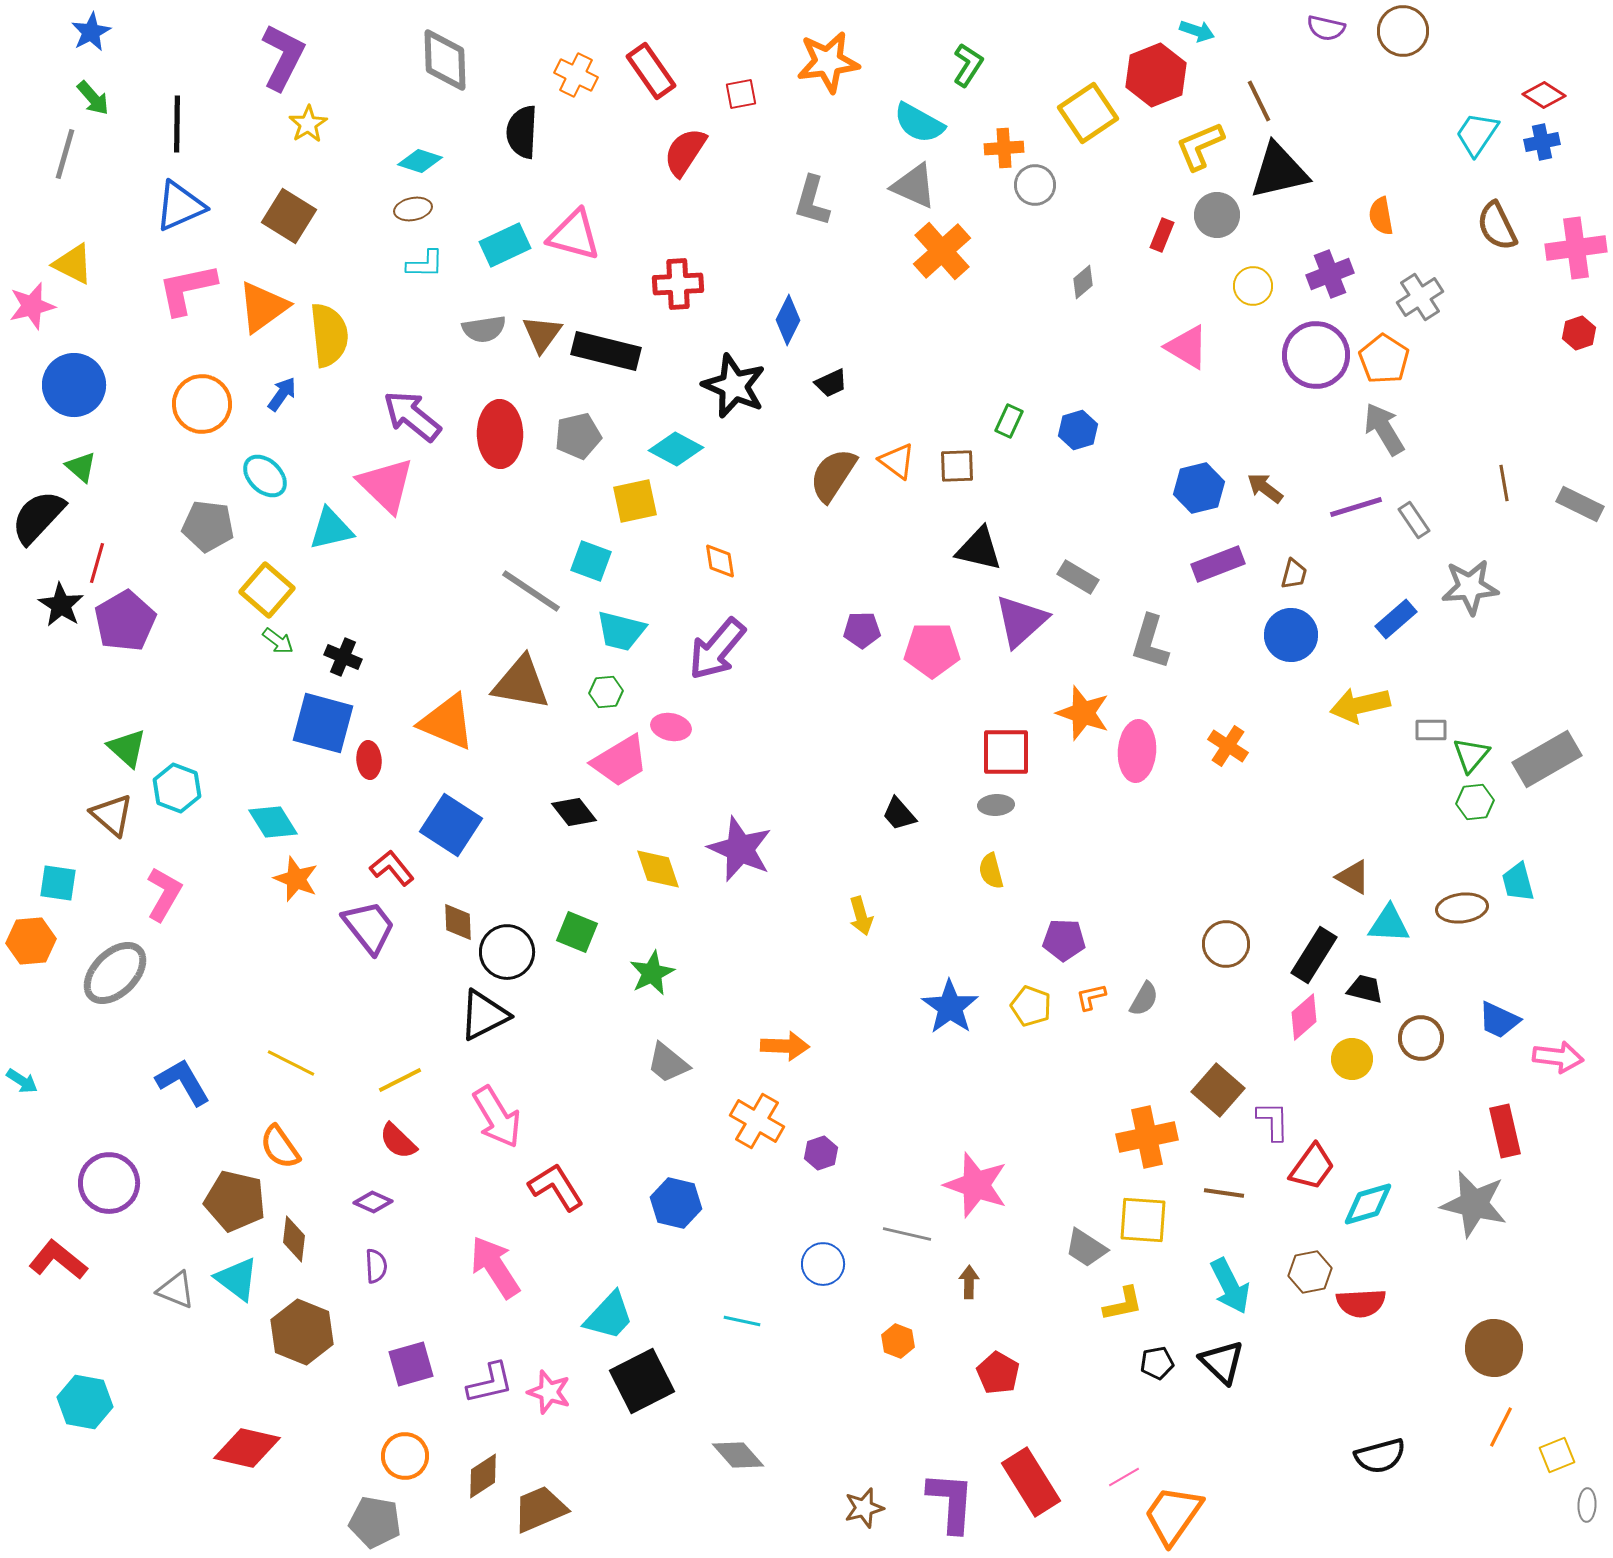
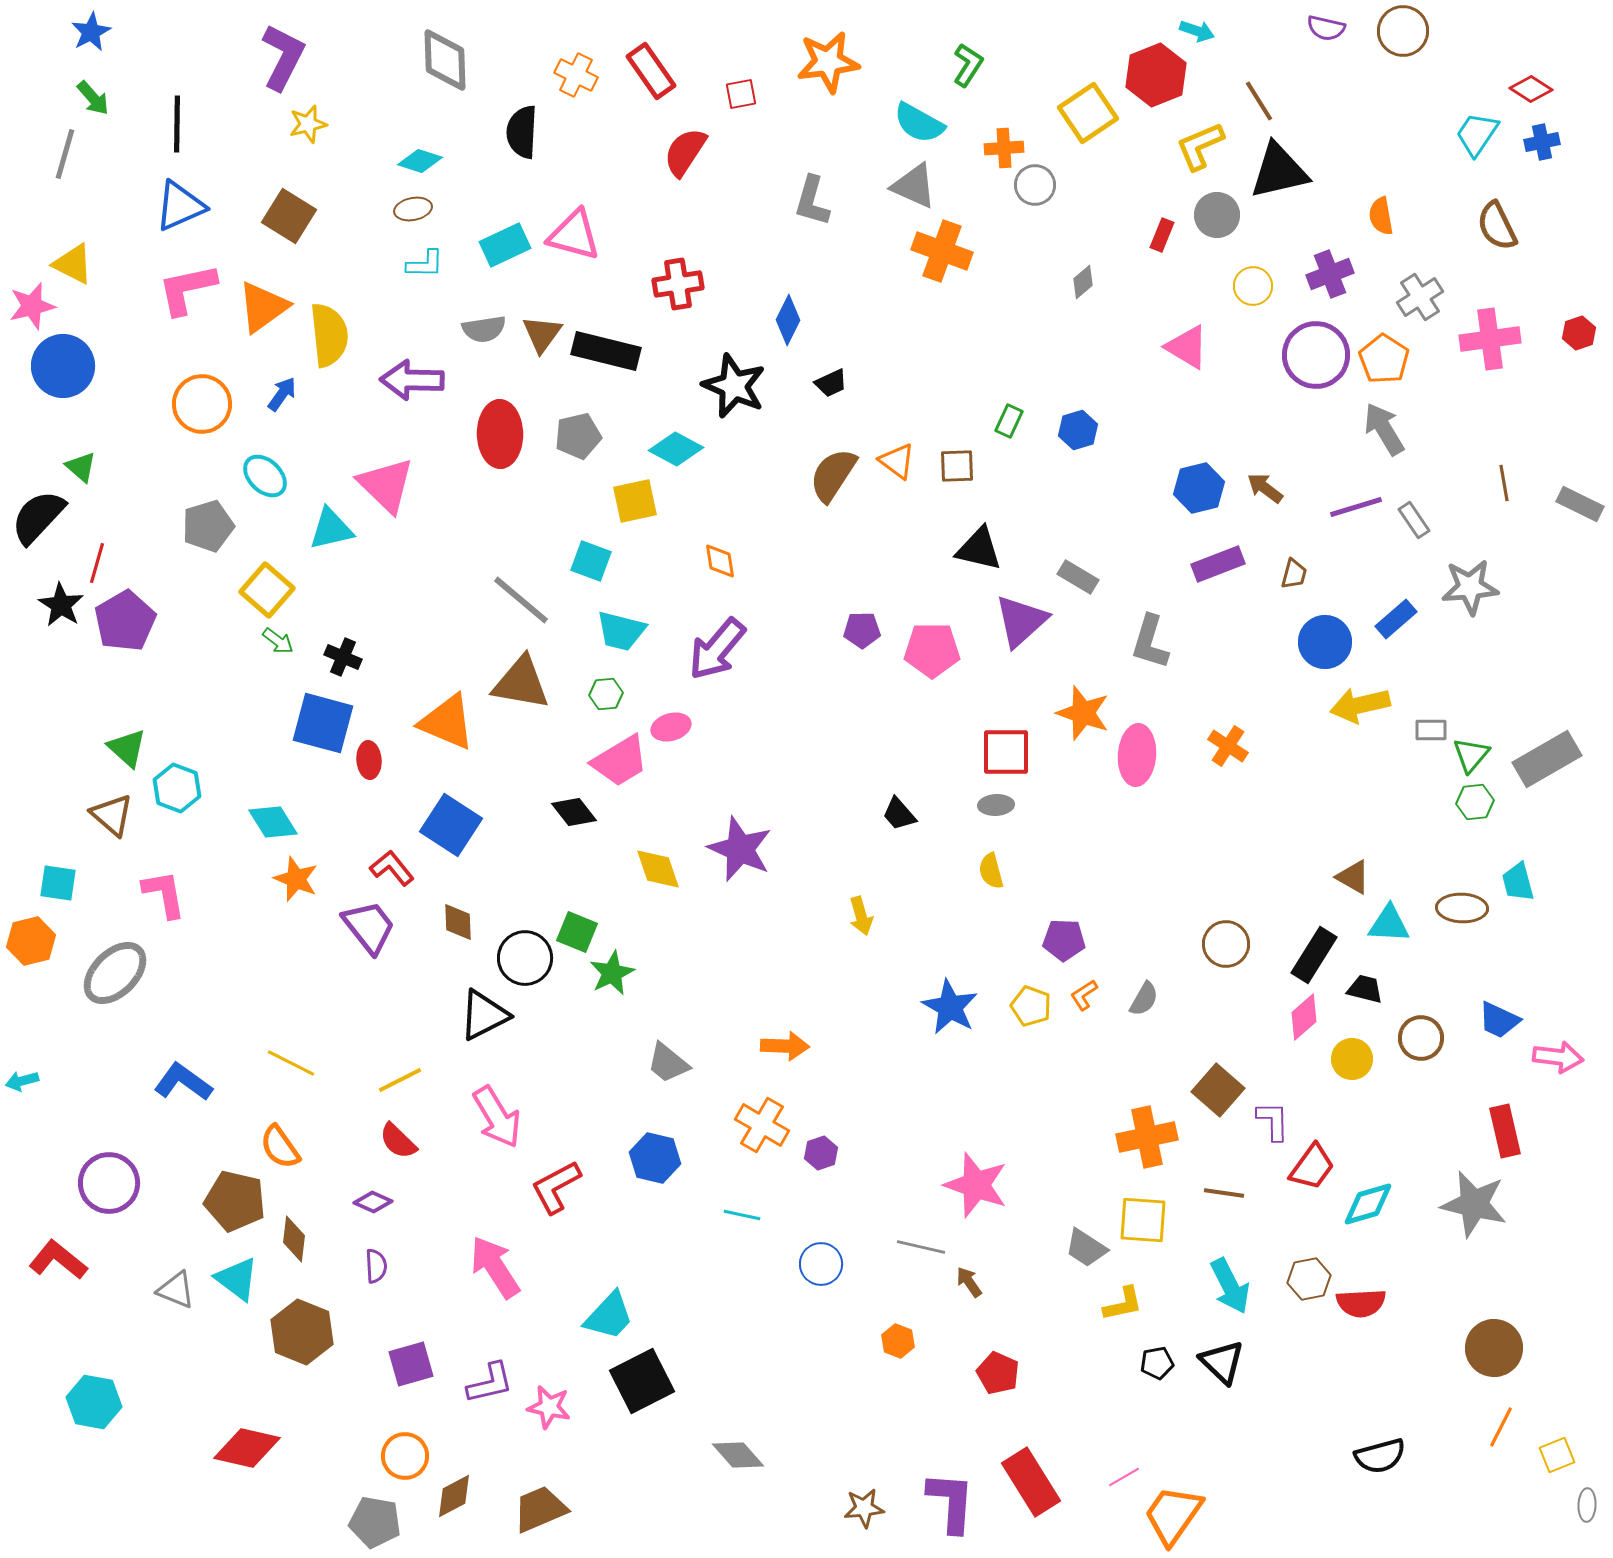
red diamond at (1544, 95): moved 13 px left, 6 px up
brown line at (1259, 101): rotated 6 degrees counterclockwise
yellow star at (308, 124): rotated 18 degrees clockwise
pink cross at (1576, 248): moved 86 px left, 91 px down
orange cross at (942, 251): rotated 28 degrees counterclockwise
red cross at (678, 284): rotated 6 degrees counterclockwise
blue circle at (74, 385): moved 11 px left, 19 px up
purple arrow at (412, 416): moved 36 px up; rotated 38 degrees counterclockwise
gray pentagon at (208, 526): rotated 24 degrees counterclockwise
gray line at (531, 591): moved 10 px left, 9 px down; rotated 6 degrees clockwise
blue circle at (1291, 635): moved 34 px right, 7 px down
green hexagon at (606, 692): moved 2 px down
pink ellipse at (671, 727): rotated 27 degrees counterclockwise
pink ellipse at (1137, 751): moved 4 px down
pink L-shape at (164, 894): rotated 40 degrees counterclockwise
brown ellipse at (1462, 908): rotated 9 degrees clockwise
orange hexagon at (31, 941): rotated 9 degrees counterclockwise
black circle at (507, 952): moved 18 px right, 6 px down
green star at (652, 973): moved 40 px left
orange L-shape at (1091, 997): moved 7 px left, 2 px up; rotated 20 degrees counterclockwise
blue star at (950, 1007): rotated 6 degrees counterclockwise
cyan arrow at (22, 1081): rotated 132 degrees clockwise
blue L-shape at (183, 1082): rotated 24 degrees counterclockwise
orange cross at (757, 1121): moved 5 px right, 4 px down
red L-shape at (556, 1187): rotated 86 degrees counterclockwise
blue hexagon at (676, 1203): moved 21 px left, 45 px up
gray line at (907, 1234): moved 14 px right, 13 px down
blue circle at (823, 1264): moved 2 px left
brown hexagon at (1310, 1272): moved 1 px left, 7 px down
brown arrow at (969, 1282): rotated 36 degrees counterclockwise
cyan line at (742, 1321): moved 106 px up
red pentagon at (998, 1373): rotated 6 degrees counterclockwise
pink star at (549, 1392): moved 15 px down; rotated 6 degrees counterclockwise
cyan hexagon at (85, 1402): moved 9 px right
brown diamond at (483, 1476): moved 29 px left, 20 px down; rotated 6 degrees clockwise
brown star at (864, 1508): rotated 9 degrees clockwise
